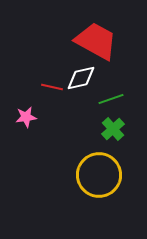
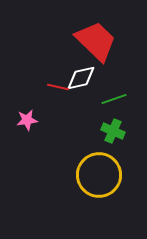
red trapezoid: rotated 15 degrees clockwise
red line: moved 6 px right
green line: moved 3 px right
pink star: moved 1 px right, 3 px down
green cross: moved 2 px down; rotated 25 degrees counterclockwise
